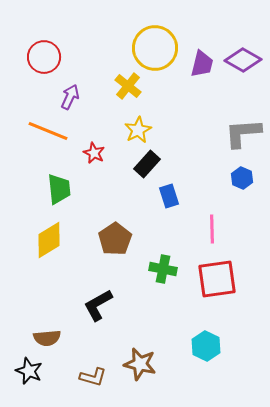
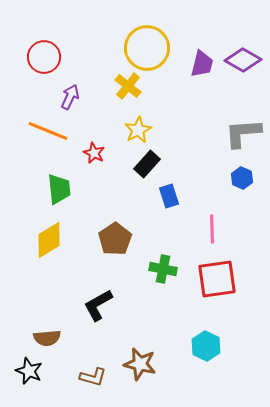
yellow circle: moved 8 px left
